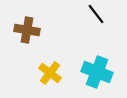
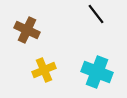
brown cross: rotated 15 degrees clockwise
yellow cross: moved 6 px left, 3 px up; rotated 30 degrees clockwise
